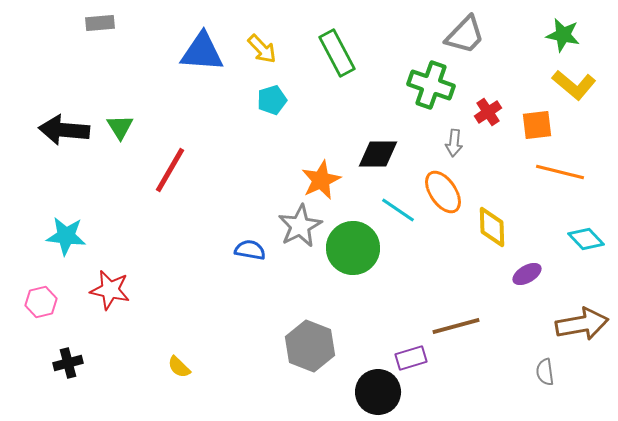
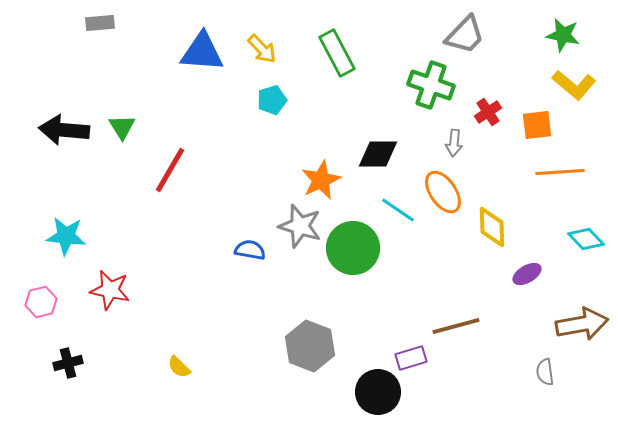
green triangle: moved 2 px right
orange line: rotated 18 degrees counterclockwise
gray star: rotated 27 degrees counterclockwise
